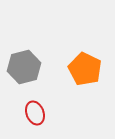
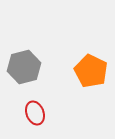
orange pentagon: moved 6 px right, 2 px down
